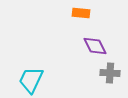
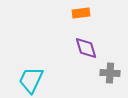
orange rectangle: rotated 12 degrees counterclockwise
purple diamond: moved 9 px left, 2 px down; rotated 10 degrees clockwise
